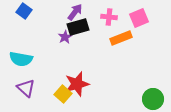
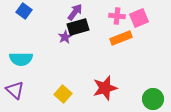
pink cross: moved 8 px right, 1 px up
cyan semicircle: rotated 10 degrees counterclockwise
red star: moved 28 px right, 4 px down
purple triangle: moved 11 px left, 2 px down
